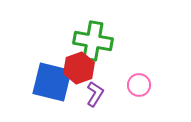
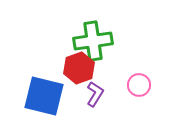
green cross: rotated 18 degrees counterclockwise
blue square: moved 8 px left, 14 px down
